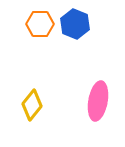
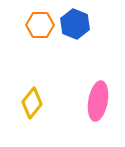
orange hexagon: moved 1 px down
yellow diamond: moved 2 px up
